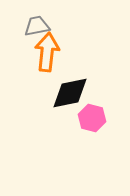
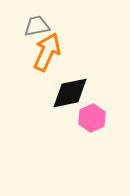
orange arrow: rotated 18 degrees clockwise
pink hexagon: rotated 20 degrees clockwise
